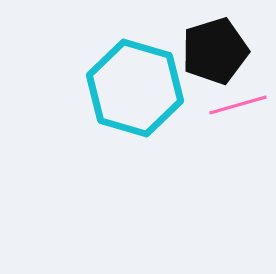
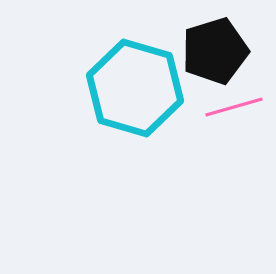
pink line: moved 4 px left, 2 px down
